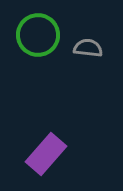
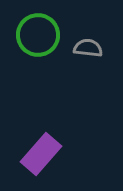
purple rectangle: moved 5 px left
